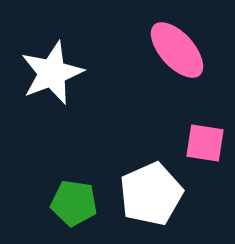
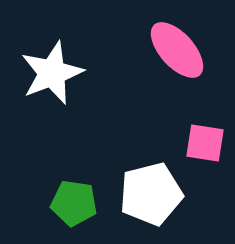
white pentagon: rotated 10 degrees clockwise
